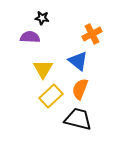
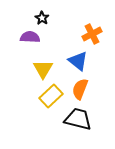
black star: rotated 24 degrees clockwise
